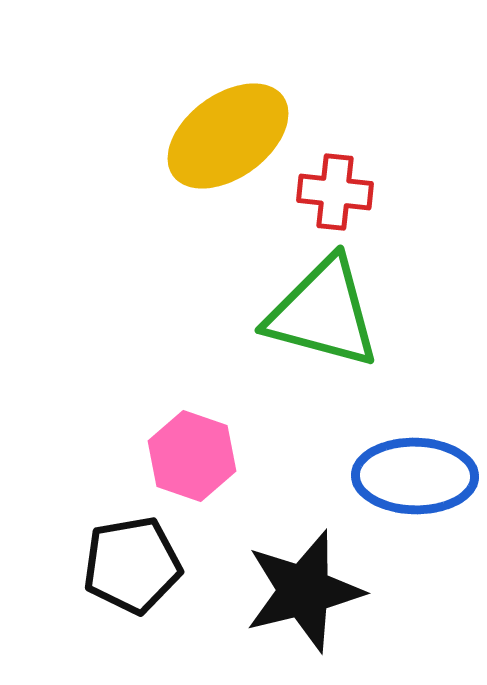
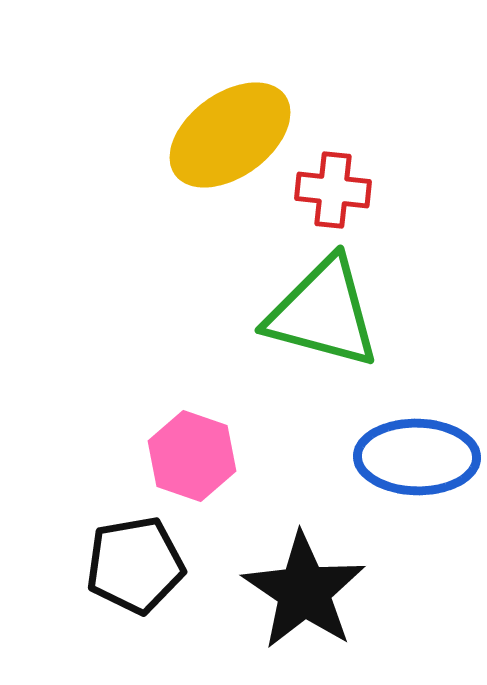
yellow ellipse: moved 2 px right, 1 px up
red cross: moved 2 px left, 2 px up
blue ellipse: moved 2 px right, 19 px up
black pentagon: moved 3 px right
black star: rotated 24 degrees counterclockwise
